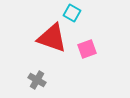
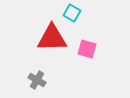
red triangle: rotated 20 degrees counterclockwise
pink square: rotated 36 degrees clockwise
